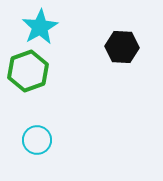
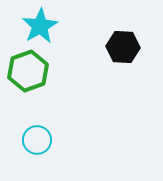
cyan star: moved 1 px up
black hexagon: moved 1 px right
